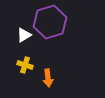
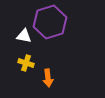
white triangle: moved 1 px down; rotated 42 degrees clockwise
yellow cross: moved 1 px right, 2 px up
